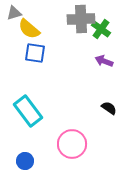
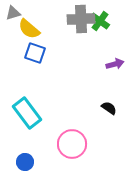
gray triangle: moved 1 px left
green cross: moved 1 px left, 8 px up
blue square: rotated 10 degrees clockwise
purple arrow: moved 11 px right, 3 px down; rotated 144 degrees clockwise
cyan rectangle: moved 1 px left, 2 px down
blue circle: moved 1 px down
